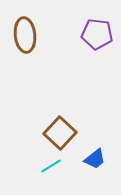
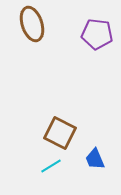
brown ellipse: moved 7 px right, 11 px up; rotated 12 degrees counterclockwise
brown square: rotated 16 degrees counterclockwise
blue trapezoid: rotated 105 degrees clockwise
